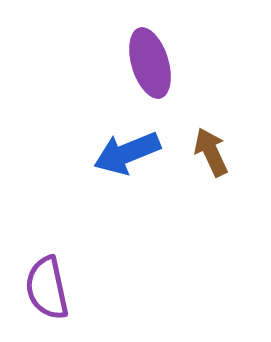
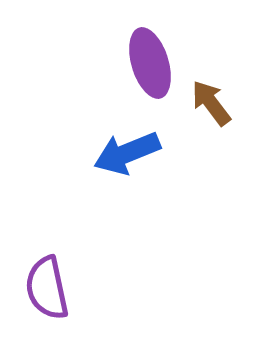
brown arrow: moved 49 px up; rotated 12 degrees counterclockwise
